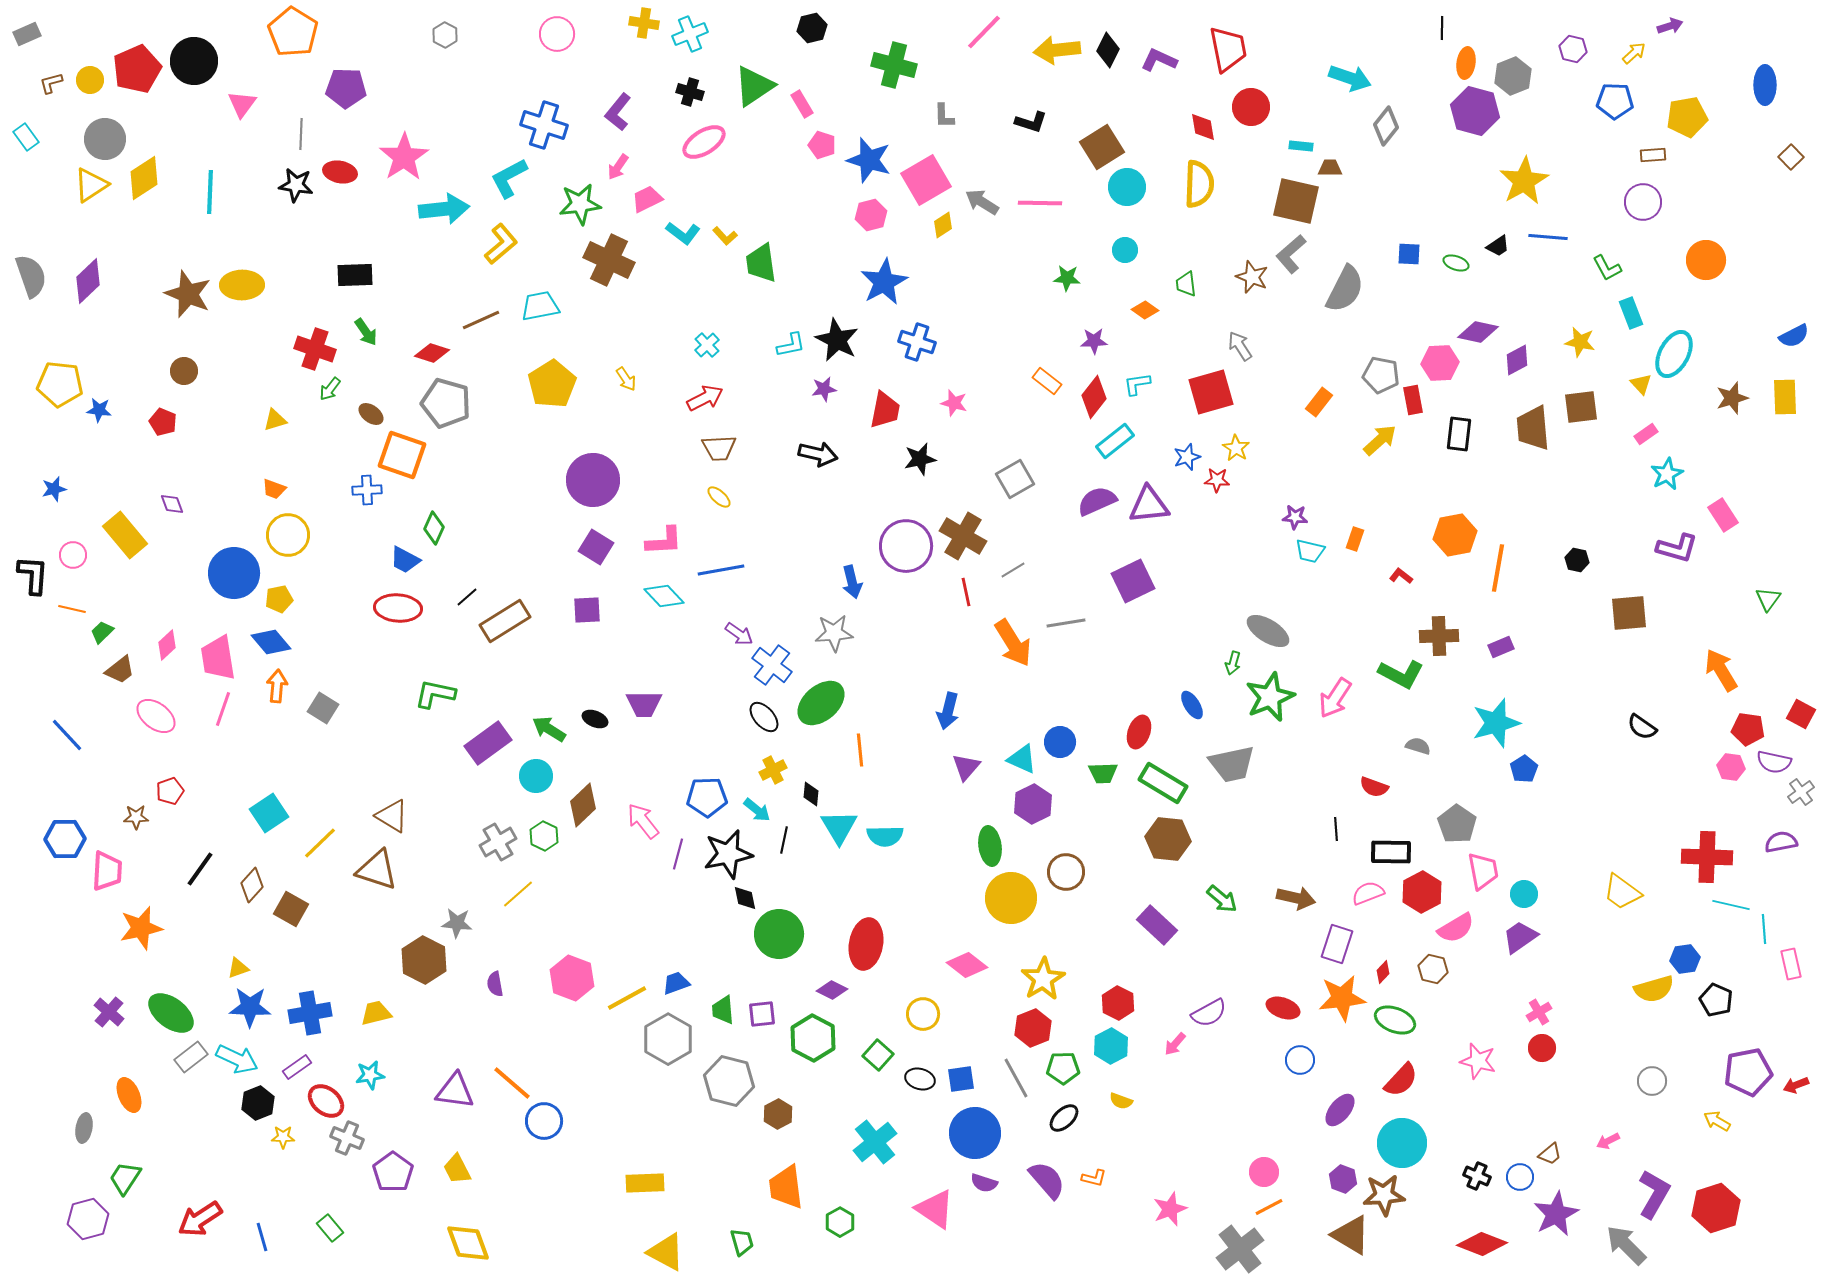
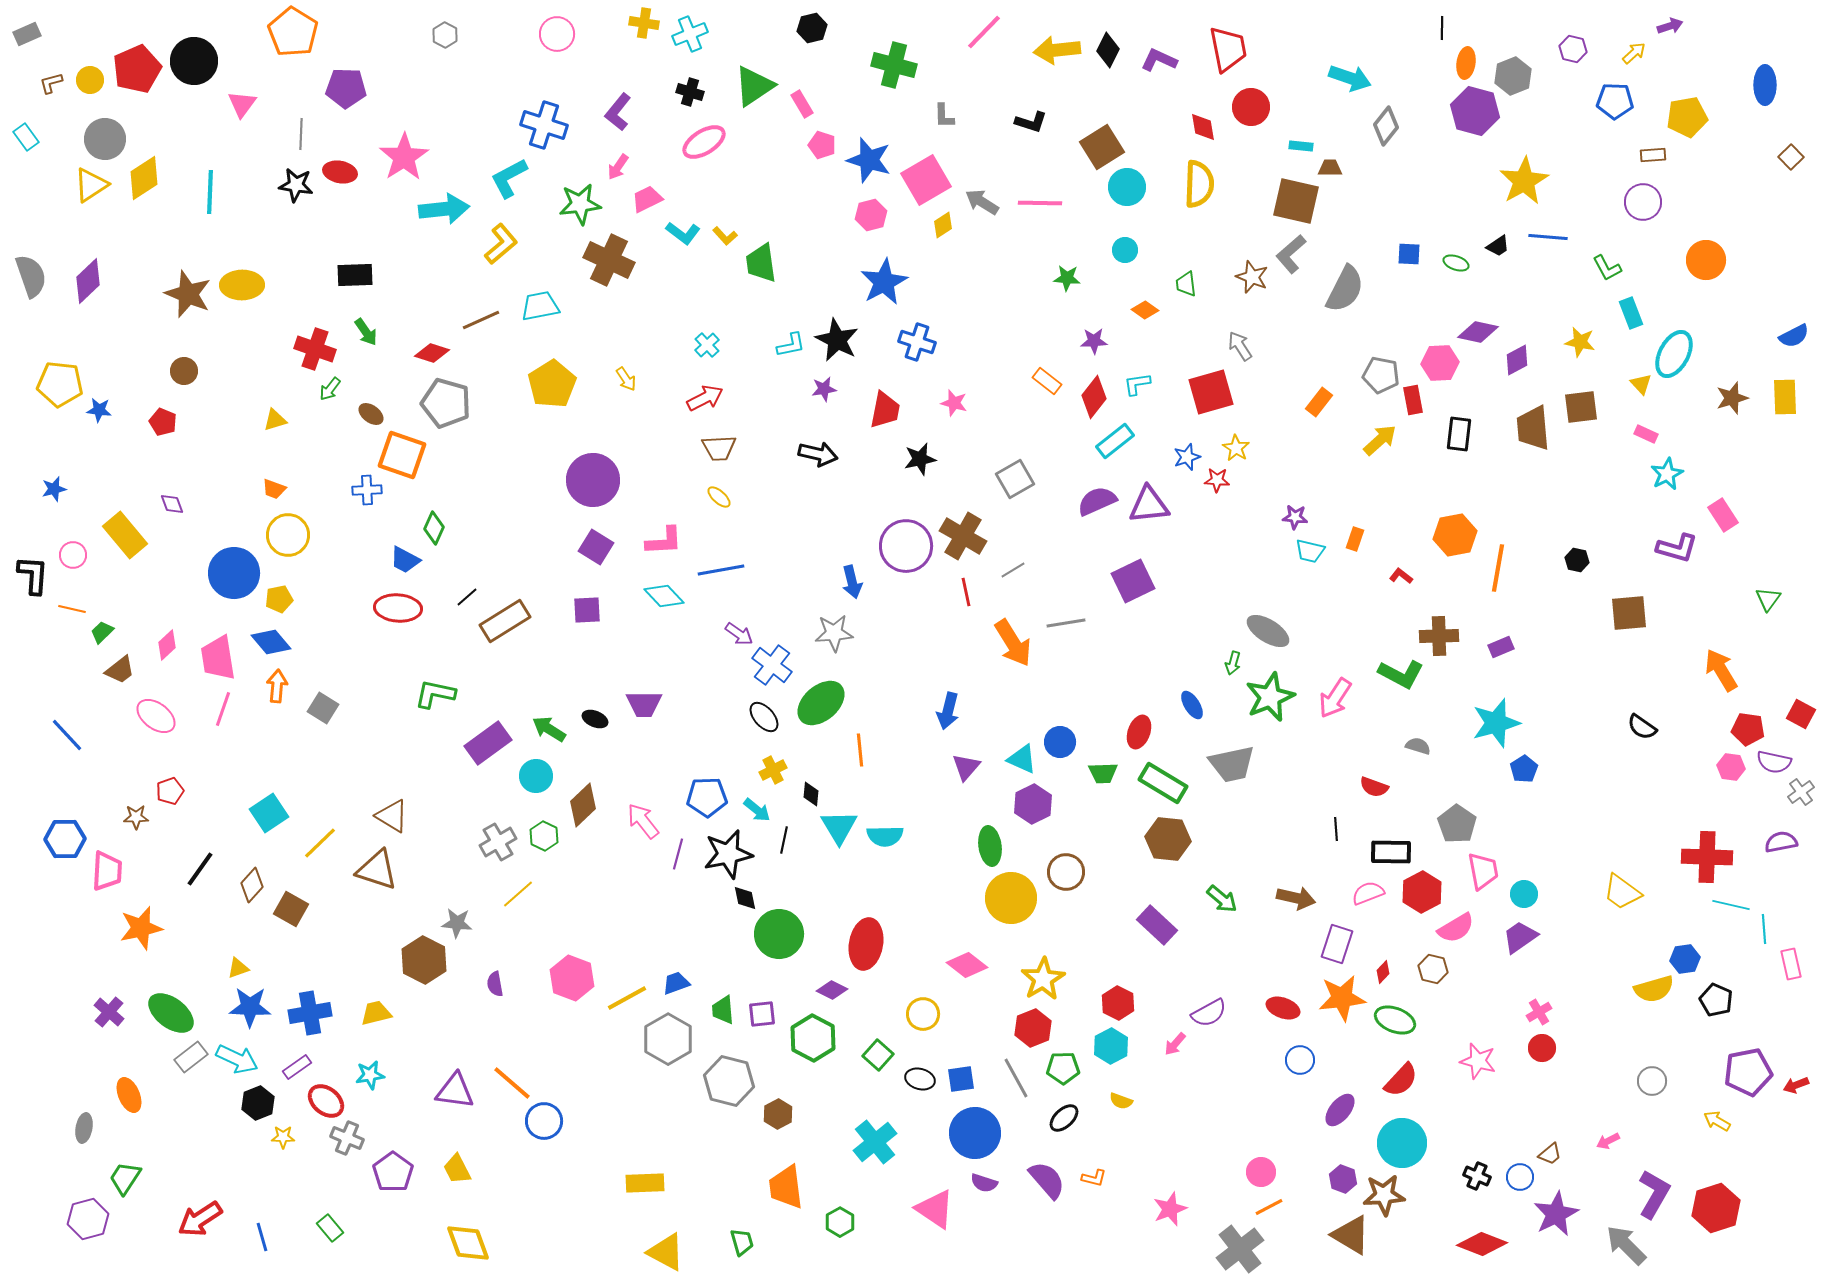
pink rectangle at (1646, 434): rotated 60 degrees clockwise
pink circle at (1264, 1172): moved 3 px left
